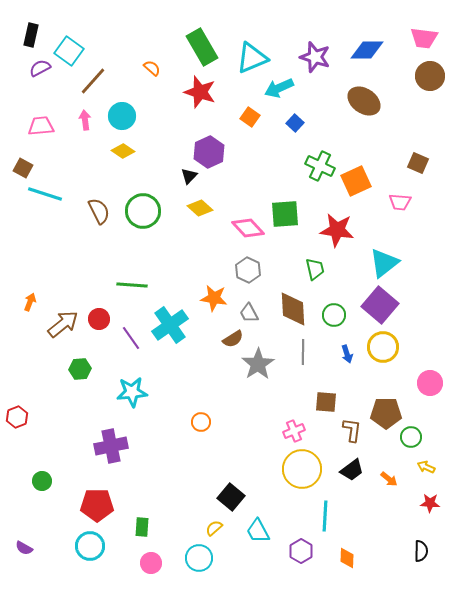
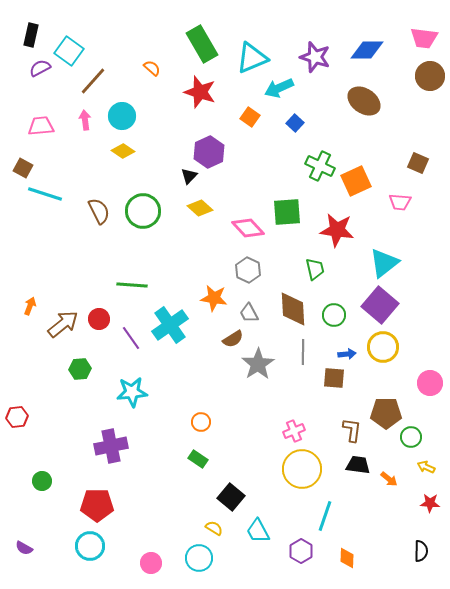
green rectangle at (202, 47): moved 3 px up
green square at (285, 214): moved 2 px right, 2 px up
orange arrow at (30, 302): moved 4 px down
blue arrow at (347, 354): rotated 78 degrees counterclockwise
brown square at (326, 402): moved 8 px right, 24 px up
red hexagon at (17, 417): rotated 15 degrees clockwise
black trapezoid at (352, 470): moved 6 px right, 5 px up; rotated 135 degrees counterclockwise
cyan line at (325, 516): rotated 16 degrees clockwise
green rectangle at (142, 527): moved 56 px right, 68 px up; rotated 60 degrees counterclockwise
yellow semicircle at (214, 528): rotated 72 degrees clockwise
